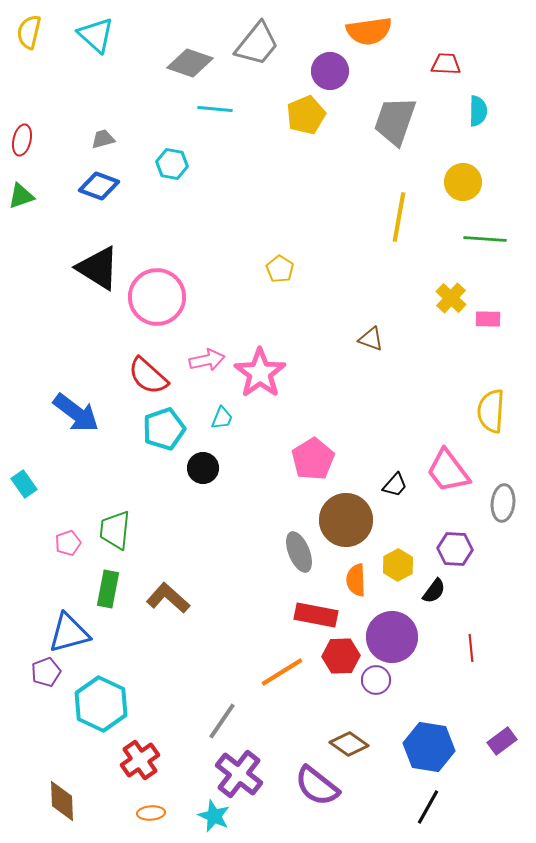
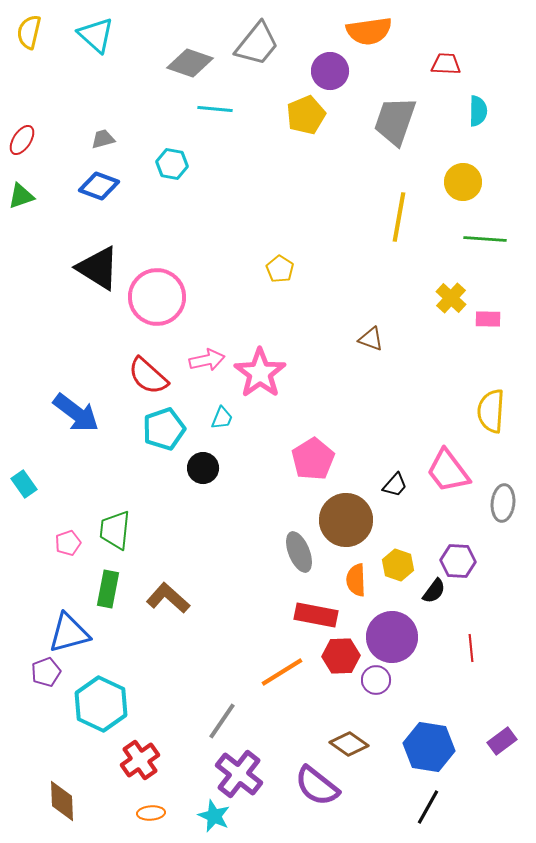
red ellipse at (22, 140): rotated 20 degrees clockwise
purple hexagon at (455, 549): moved 3 px right, 12 px down
yellow hexagon at (398, 565): rotated 12 degrees counterclockwise
